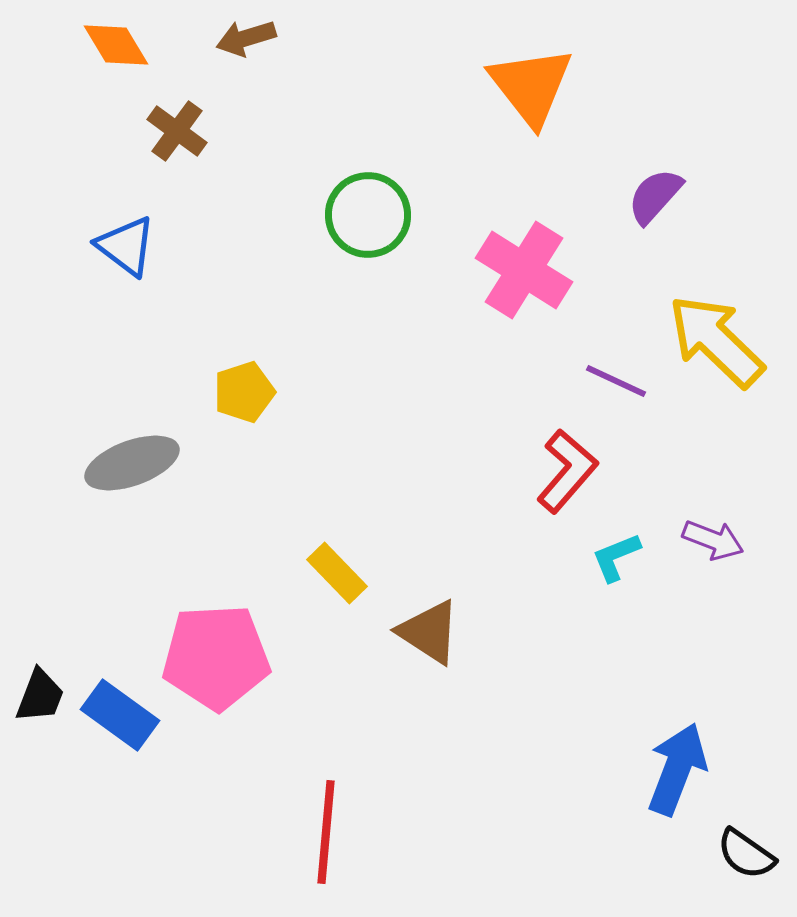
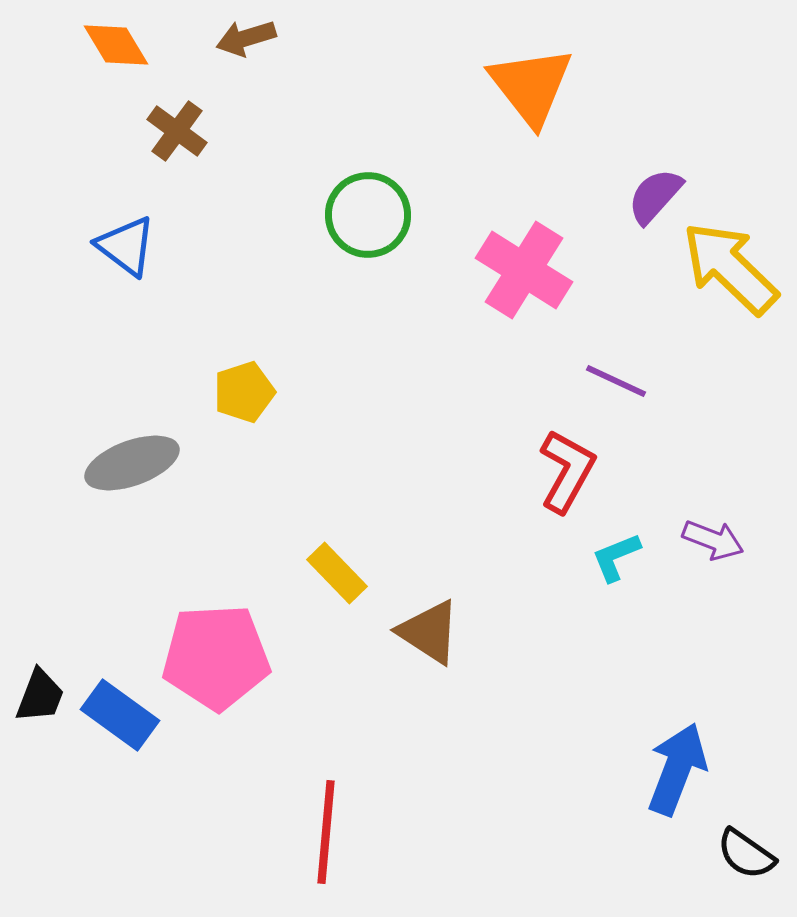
yellow arrow: moved 14 px right, 73 px up
red L-shape: rotated 12 degrees counterclockwise
